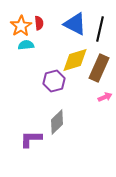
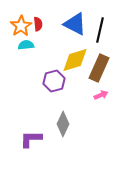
red semicircle: moved 1 px left, 1 px down
black line: moved 1 px down
pink arrow: moved 4 px left, 2 px up
gray diamond: moved 6 px right, 2 px down; rotated 20 degrees counterclockwise
